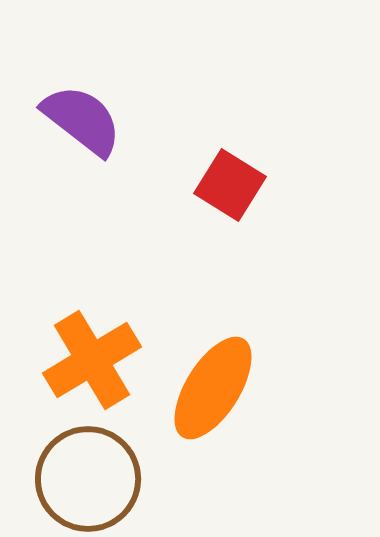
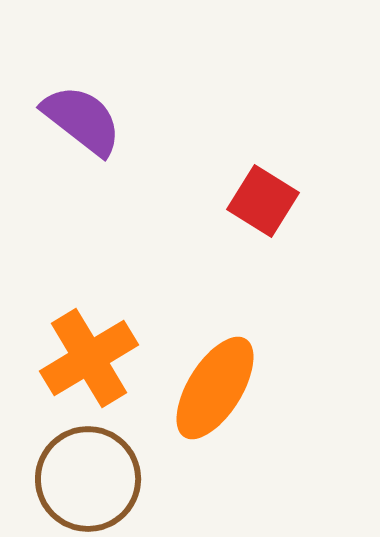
red square: moved 33 px right, 16 px down
orange cross: moved 3 px left, 2 px up
orange ellipse: moved 2 px right
